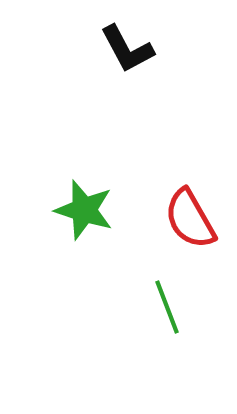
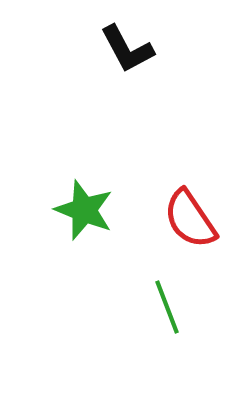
green star: rotated 4 degrees clockwise
red semicircle: rotated 4 degrees counterclockwise
